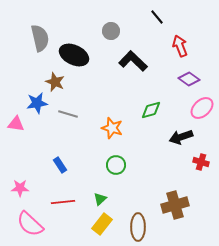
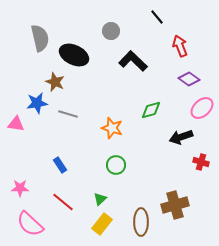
red line: rotated 45 degrees clockwise
brown ellipse: moved 3 px right, 5 px up
